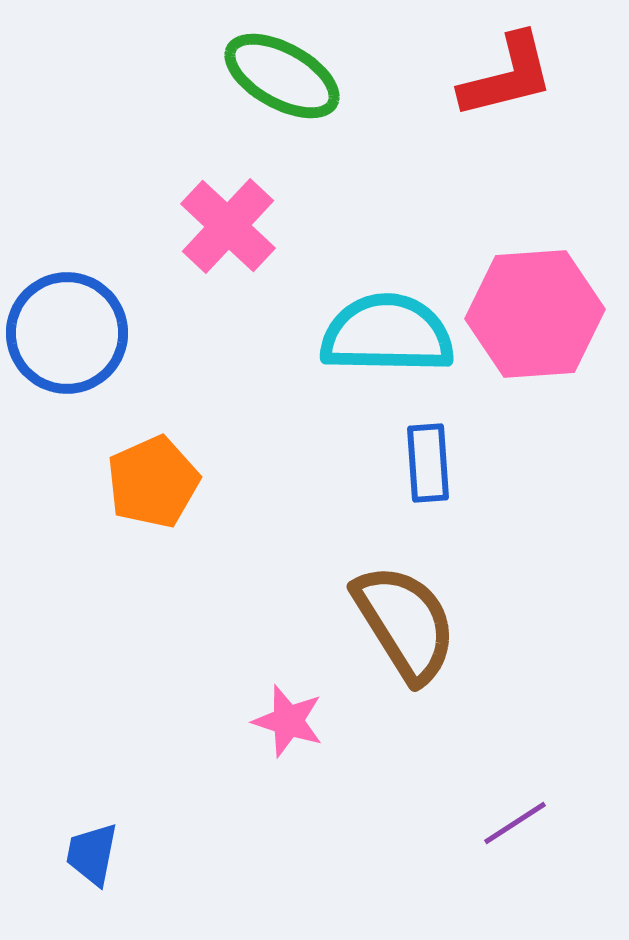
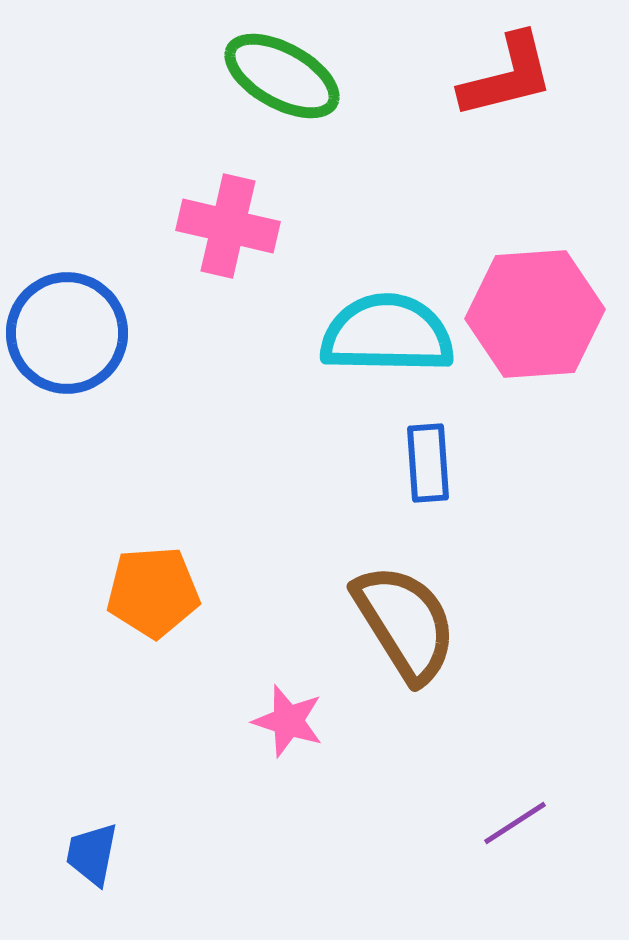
pink cross: rotated 30 degrees counterclockwise
orange pentagon: moved 110 px down; rotated 20 degrees clockwise
